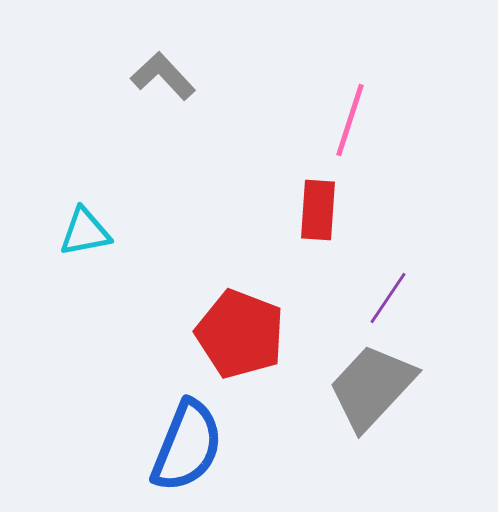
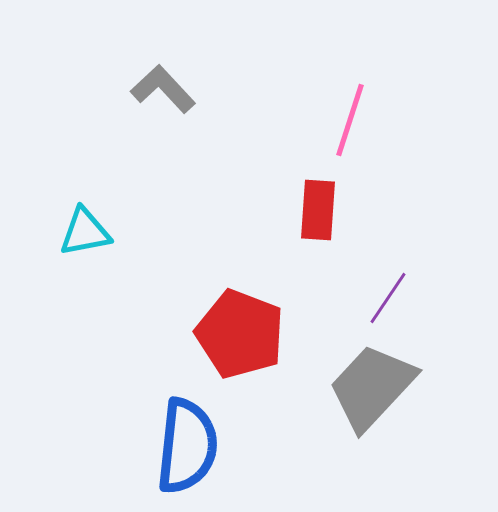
gray L-shape: moved 13 px down
blue semicircle: rotated 16 degrees counterclockwise
